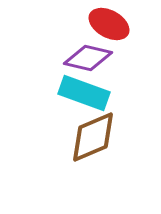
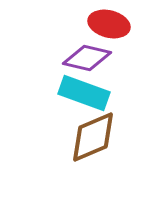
red ellipse: rotated 15 degrees counterclockwise
purple diamond: moved 1 px left
